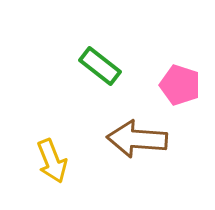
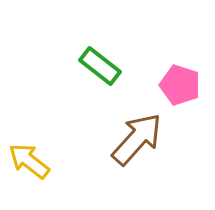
brown arrow: rotated 128 degrees clockwise
yellow arrow: moved 23 px left; rotated 150 degrees clockwise
